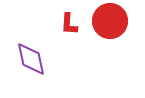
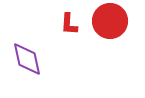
purple diamond: moved 4 px left
